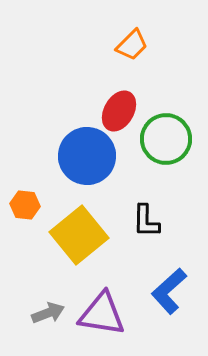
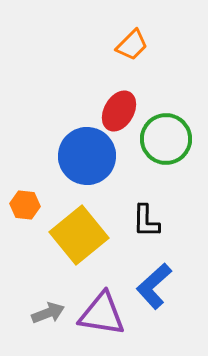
blue L-shape: moved 15 px left, 5 px up
